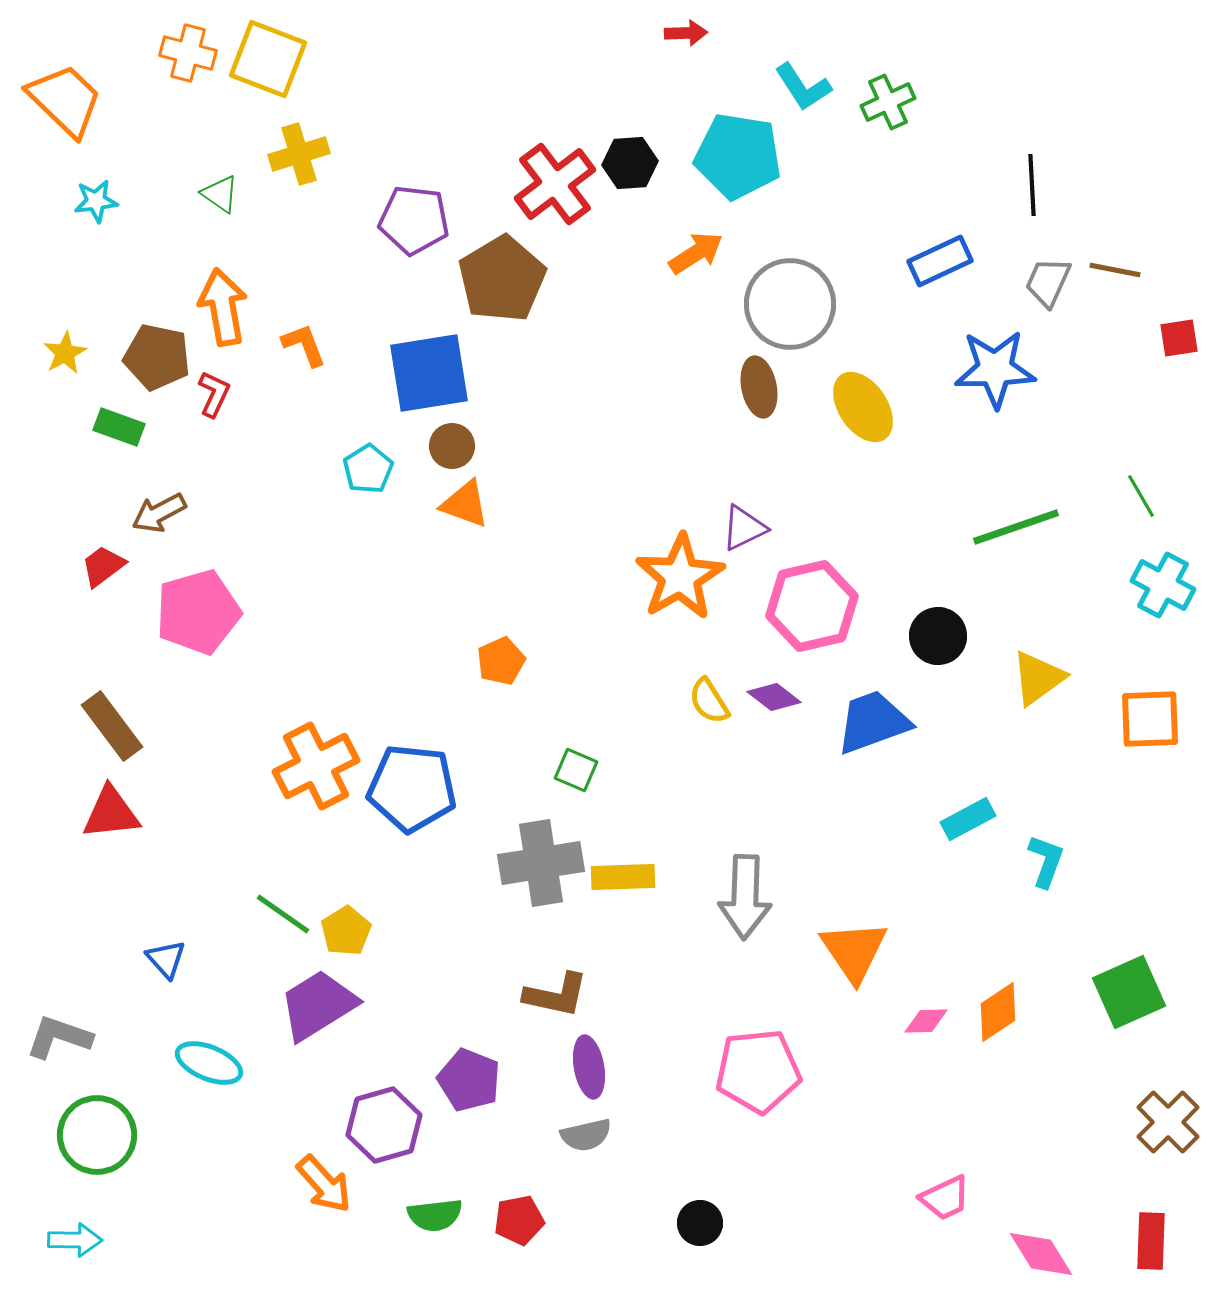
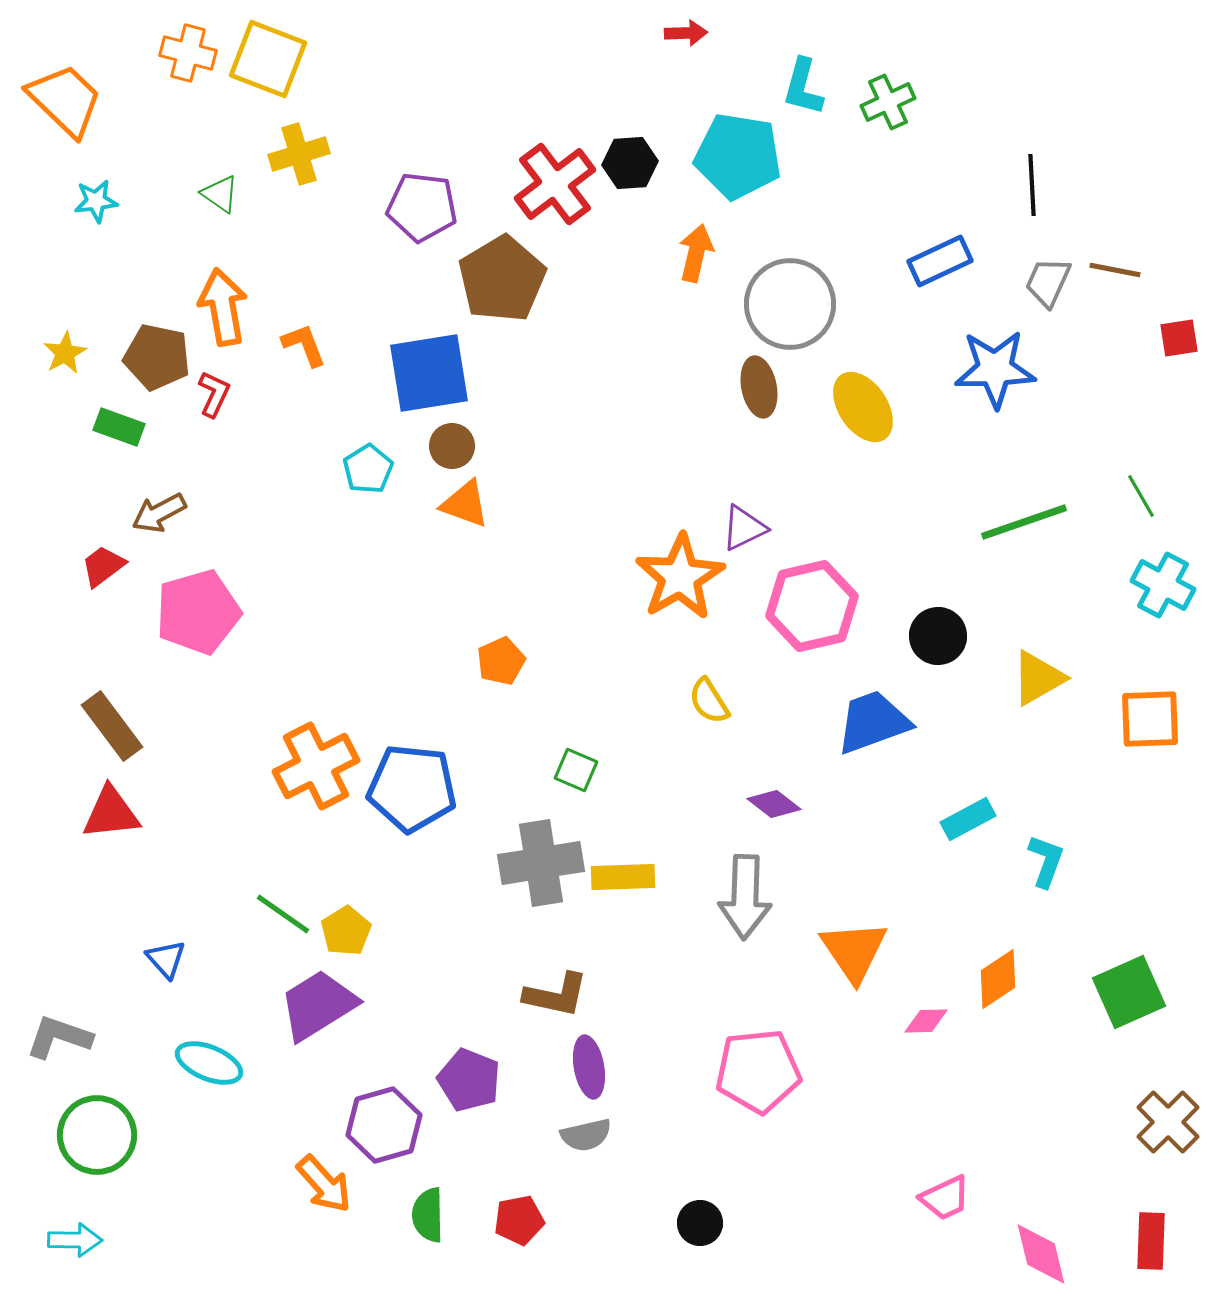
cyan L-shape at (803, 87): rotated 48 degrees clockwise
purple pentagon at (414, 220): moved 8 px right, 13 px up
orange arrow at (696, 253): rotated 44 degrees counterclockwise
green line at (1016, 527): moved 8 px right, 5 px up
yellow triangle at (1038, 678): rotated 6 degrees clockwise
purple diamond at (774, 697): moved 107 px down
orange diamond at (998, 1012): moved 33 px up
green semicircle at (435, 1215): moved 7 px left; rotated 96 degrees clockwise
pink diamond at (1041, 1254): rotated 18 degrees clockwise
